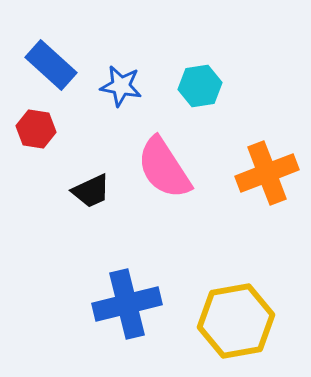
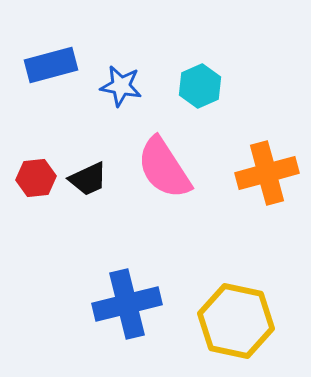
blue rectangle: rotated 57 degrees counterclockwise
cyan hexagon: rotated 15 degrees counterclockwise
red hexagon: moved 49 px down; rotated 15 degrees counterclockwise
orange cross: rotated 6 degrees clockwise
black trapezoid: moved 3 px left, 12 px up
yellow hexagon: rotated 22 degrees clockwise
